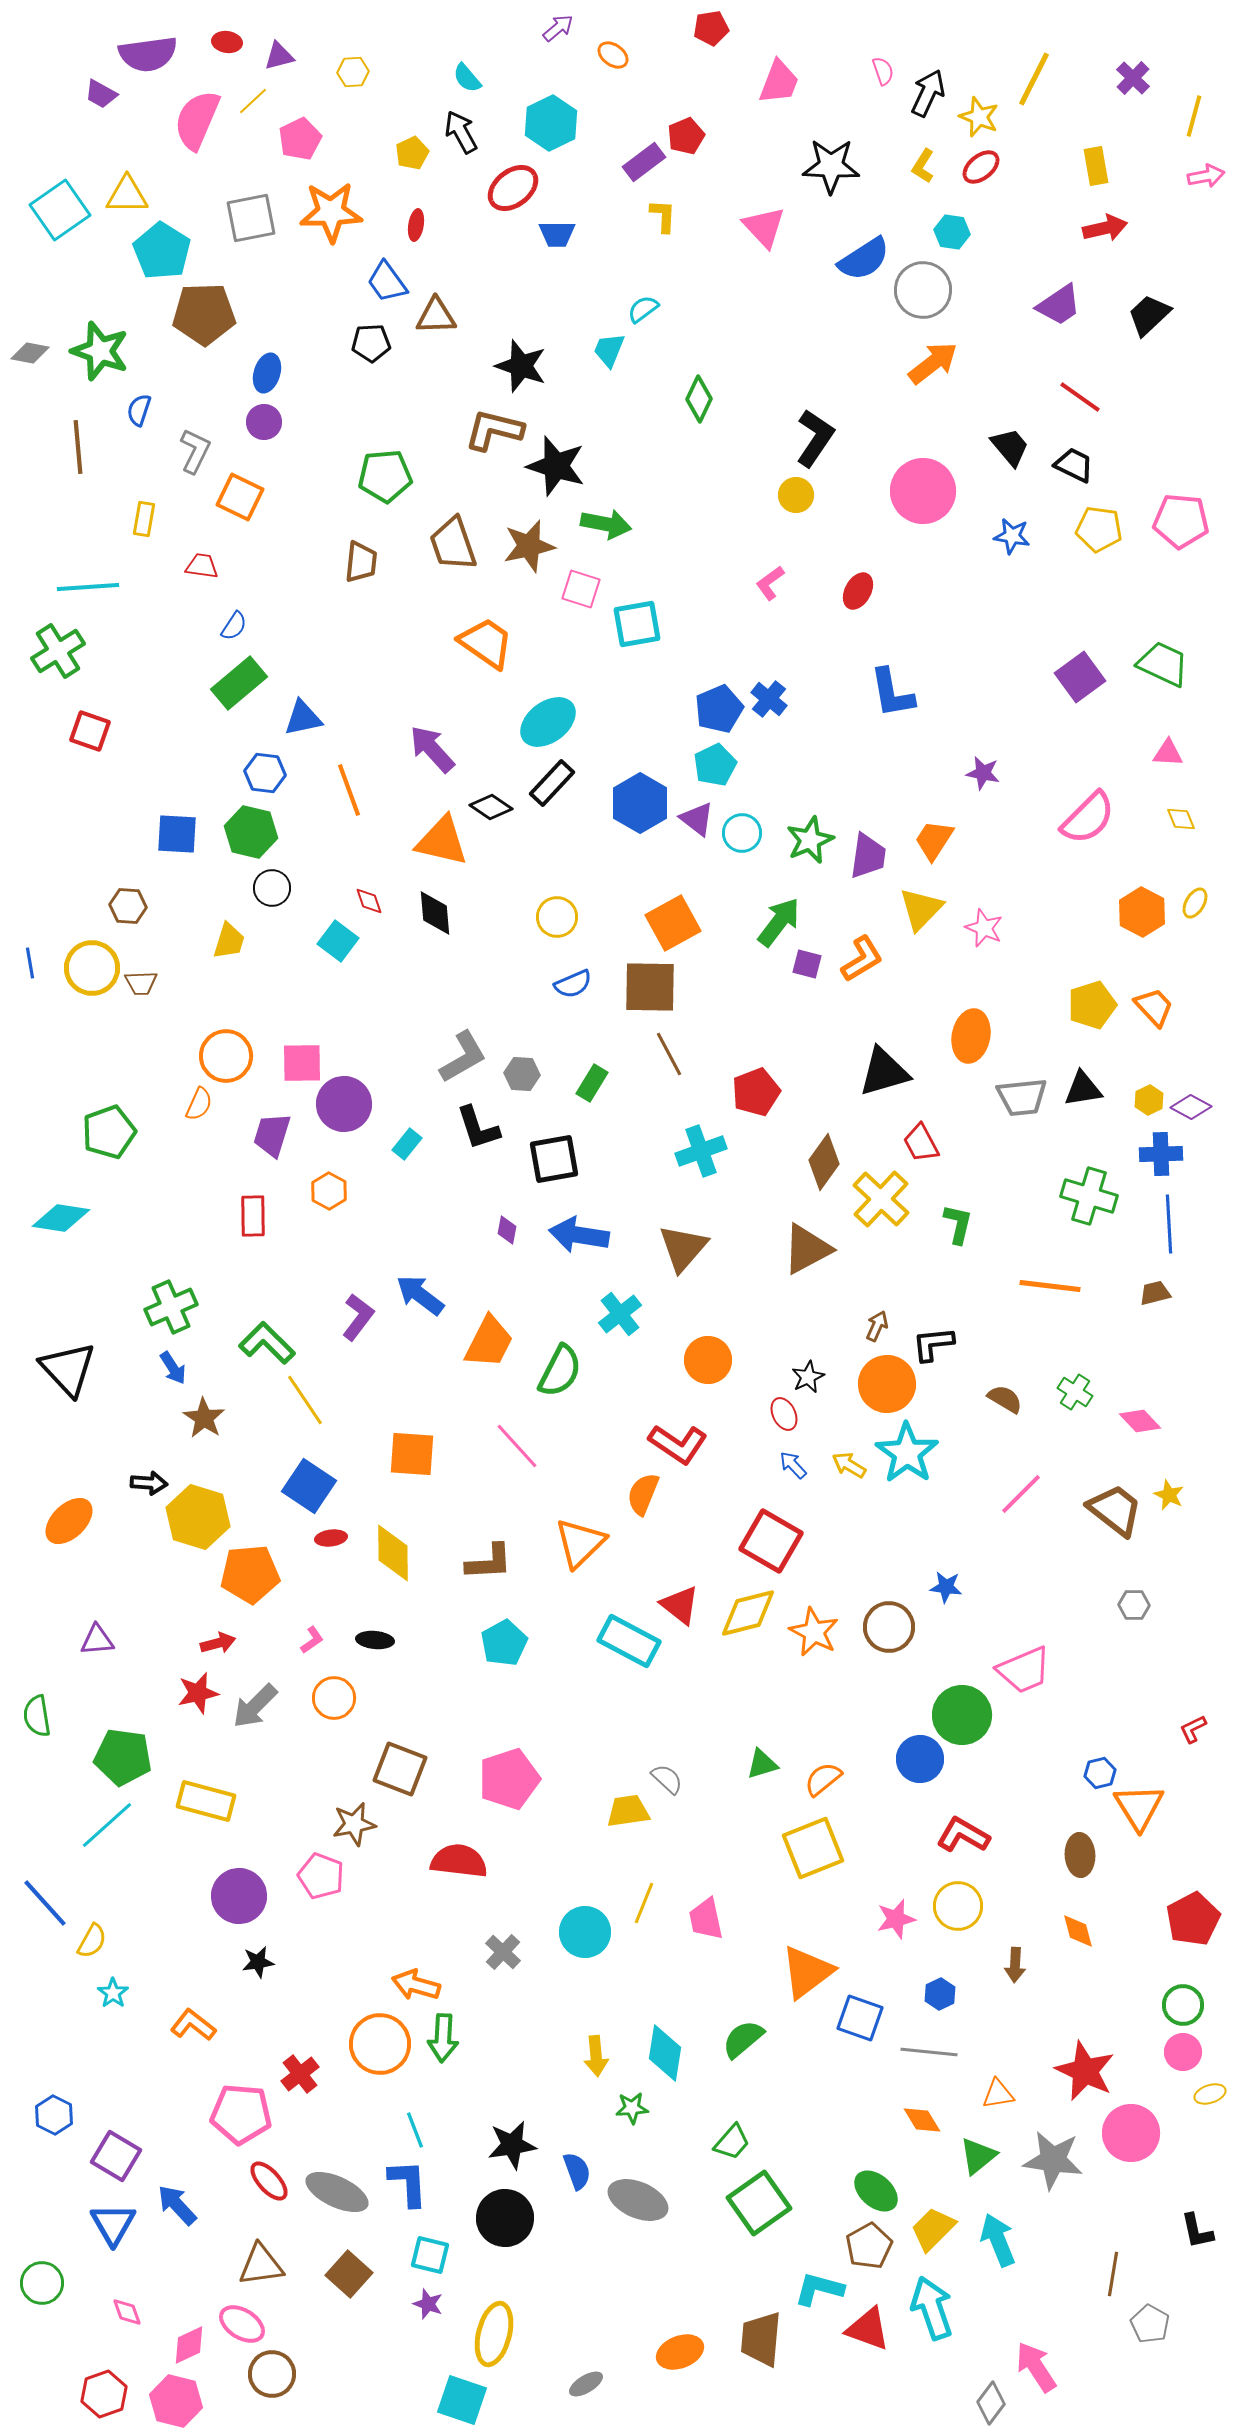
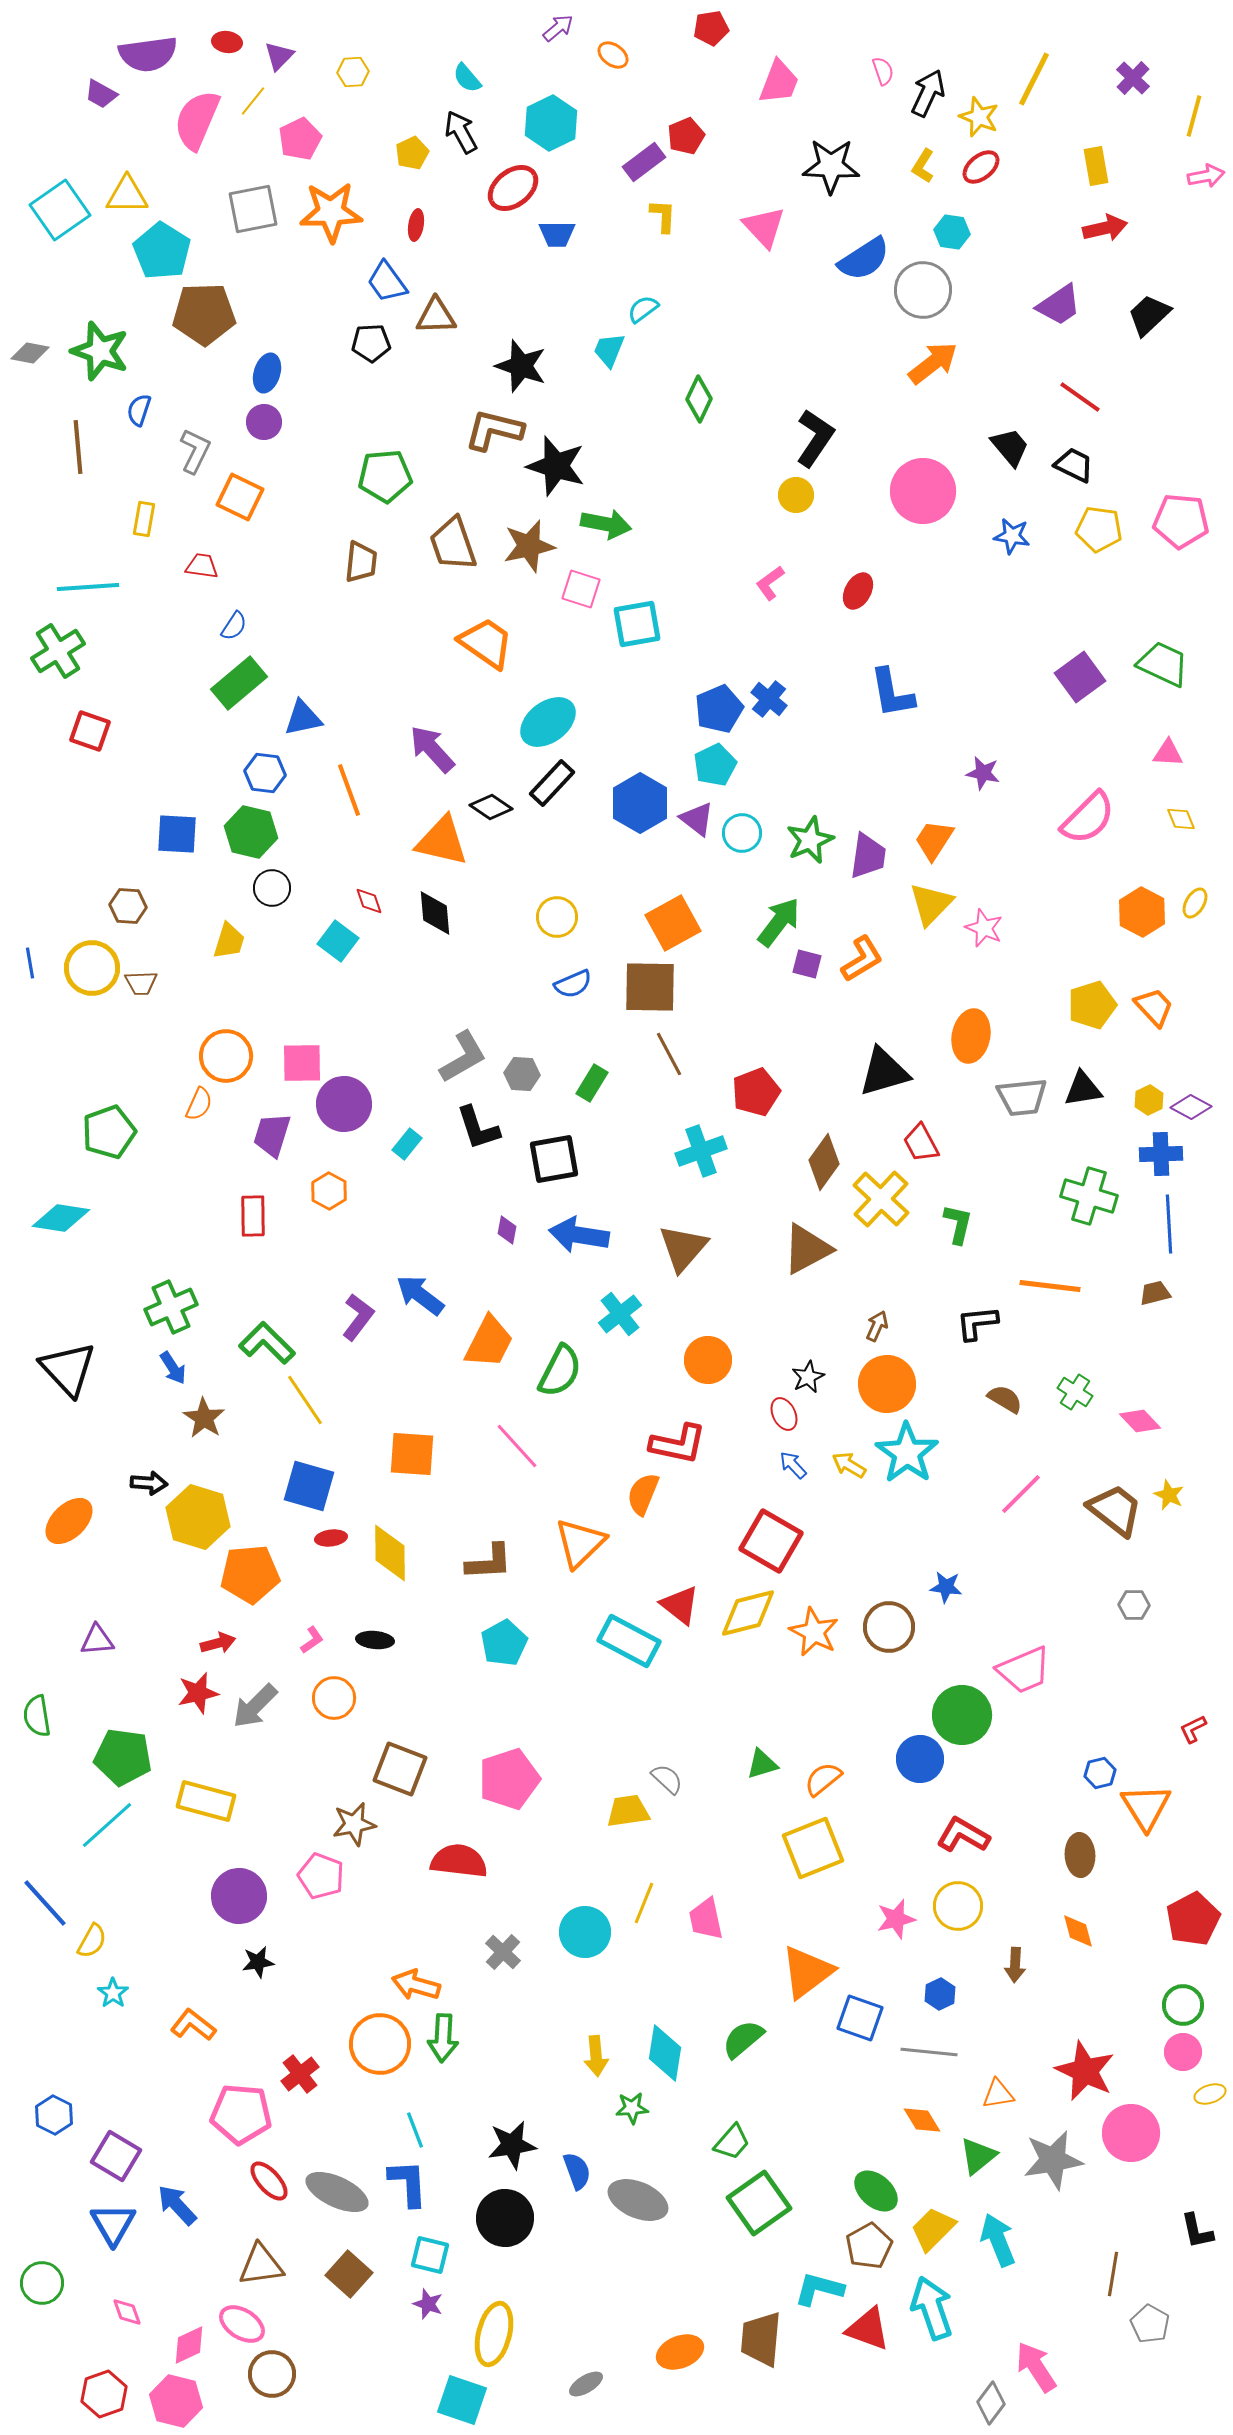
purple triangle at (279, 56): rotated 32 degrees counterclockwise
yellow line at (253, 101): rotated 8 degrees counterclockwise
gray square at (251, 218): moved 2 px right, 9 px up
yellow triangle at (921, 909): moved 10 px right, 5 px up
black L-shape at (933, 1344): moved 44 px right, 21 px up
red L-shape at (678, 1444): rotated 22 degrees counterclockwise
blue square at (309, 1486): rotated 18 degrees counterclockwise
yellow diamond at (393, 1553): moved 3 px left
orange triangle at (1139, 1807): moved 7 px right
gray star at (1053, 2160): rotated 18 degrees counterclockwise
